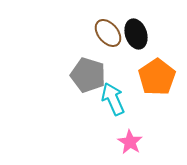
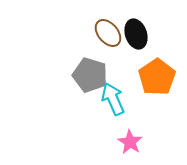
gray pentagon: moved 2 px right
